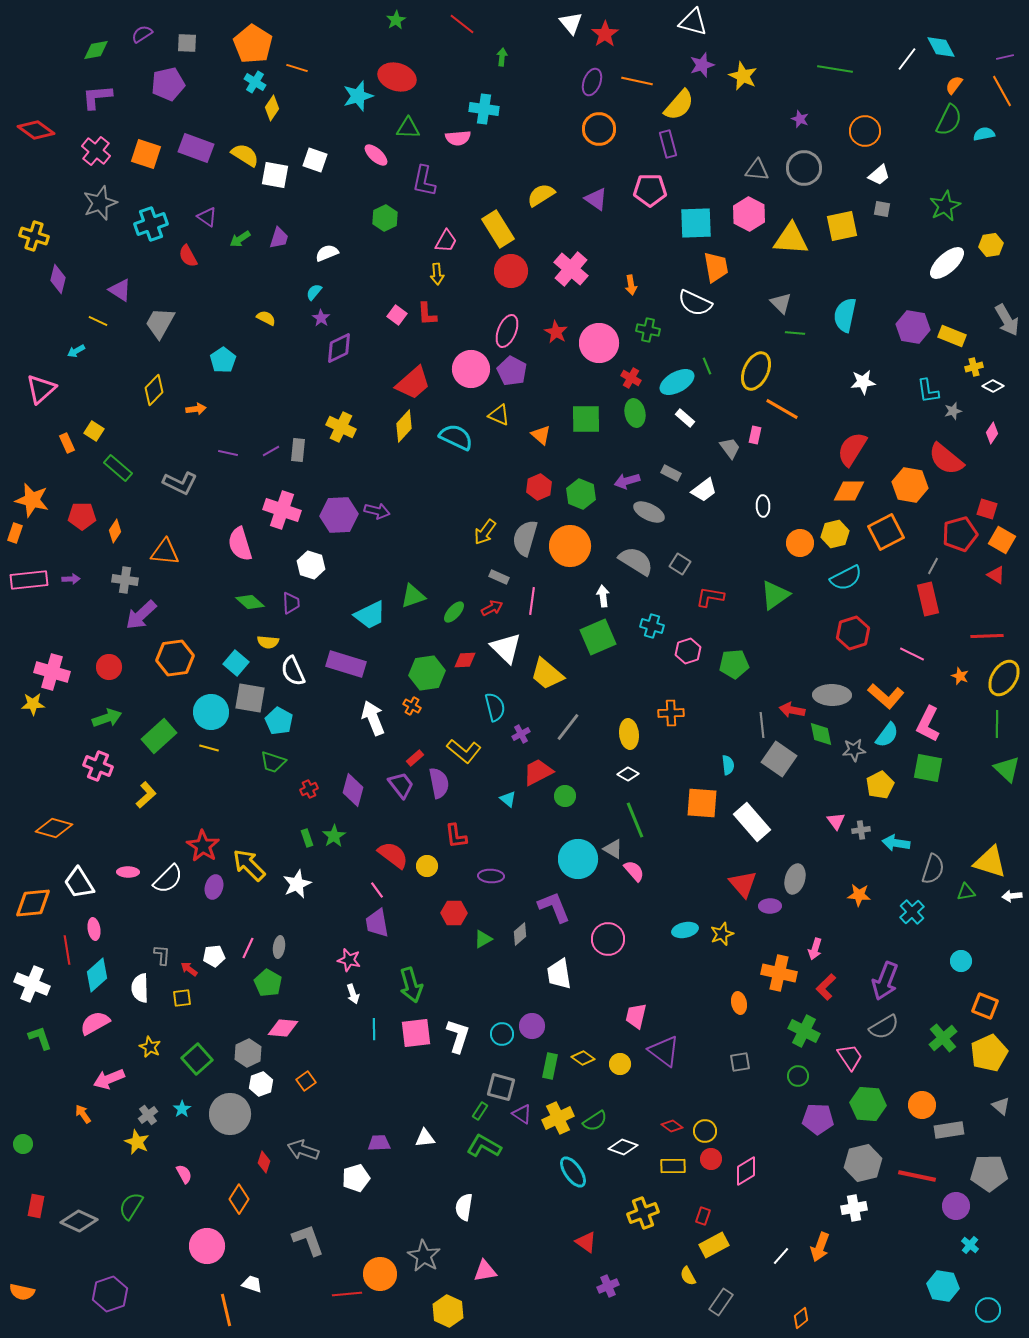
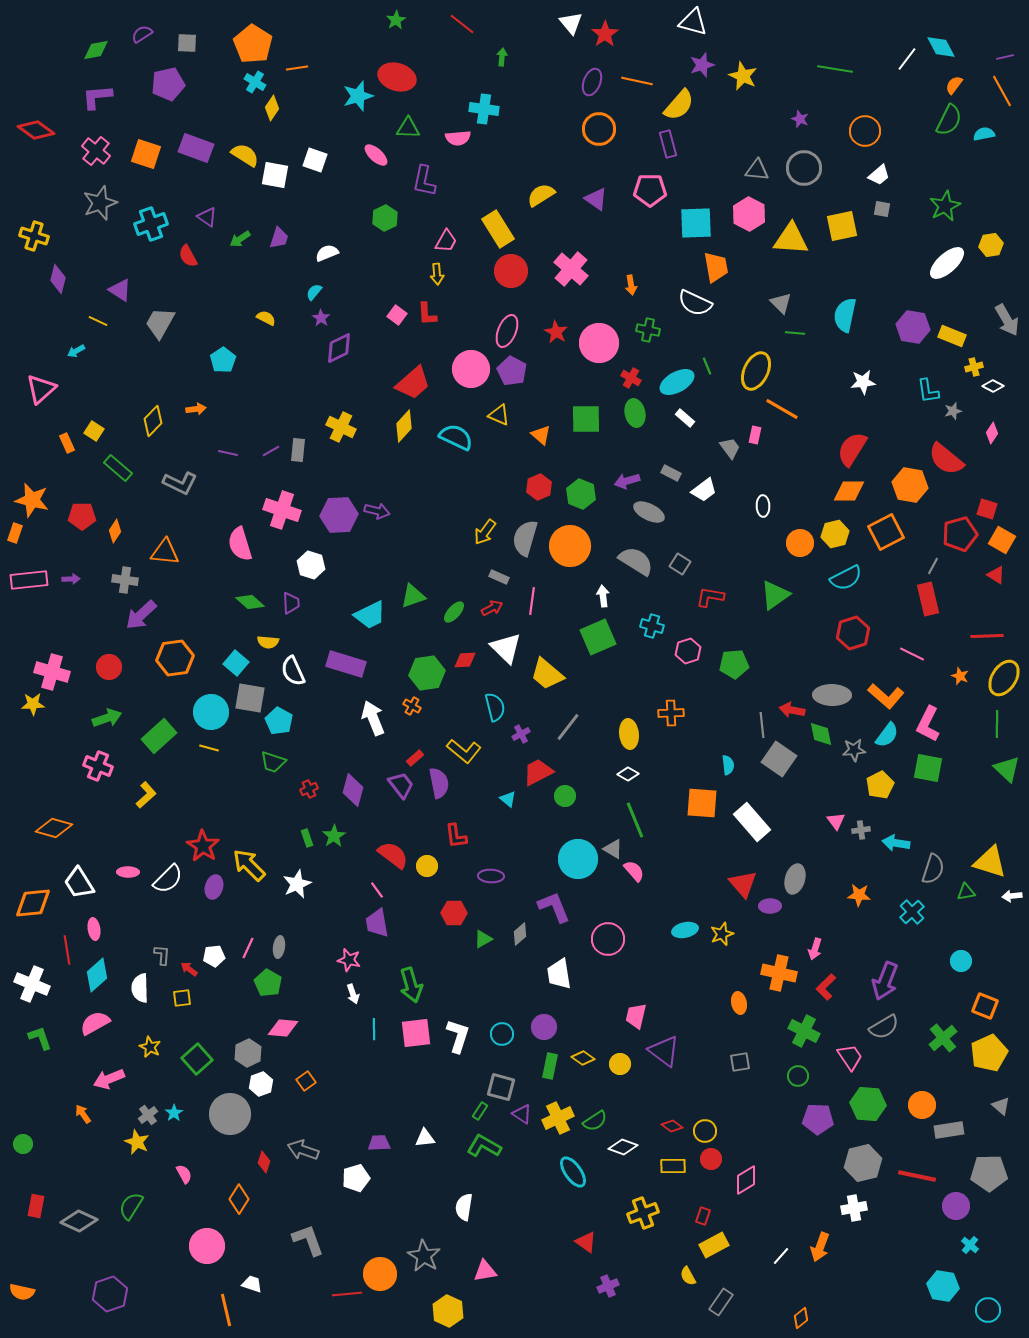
orange line at (297, 68): rotated 25 degrees counterclockwise
yellow diamond at (154, 390): moved 1 px left, 31 px down
purple circle at (532, 1026): moved 12 px right, 1 px down
cyan star at (182, 1109): moved 8 px left, 4 px down
pink diamond at (746, 1171): moved 9 px down
